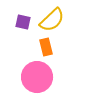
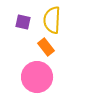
yellow semicircle: rotated 136 degrees clockwise
orange rectangle: rotated 24 degrees counterclockwise
